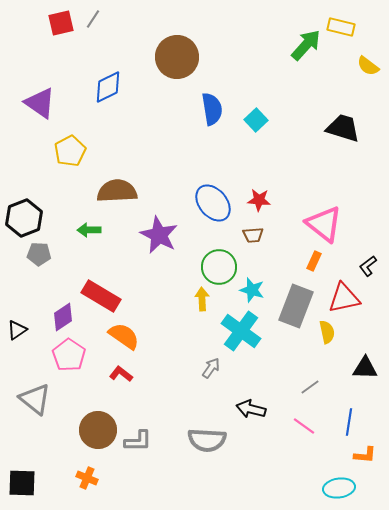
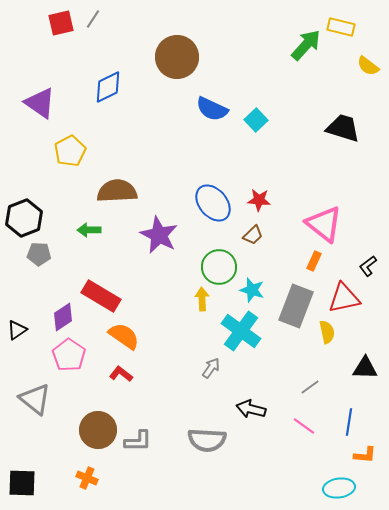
blue semicircle at (212, 109): rotated 124 degrees clockwise
brown trapezoid at (253, 235): rotated 40 degrees counterclockwise
